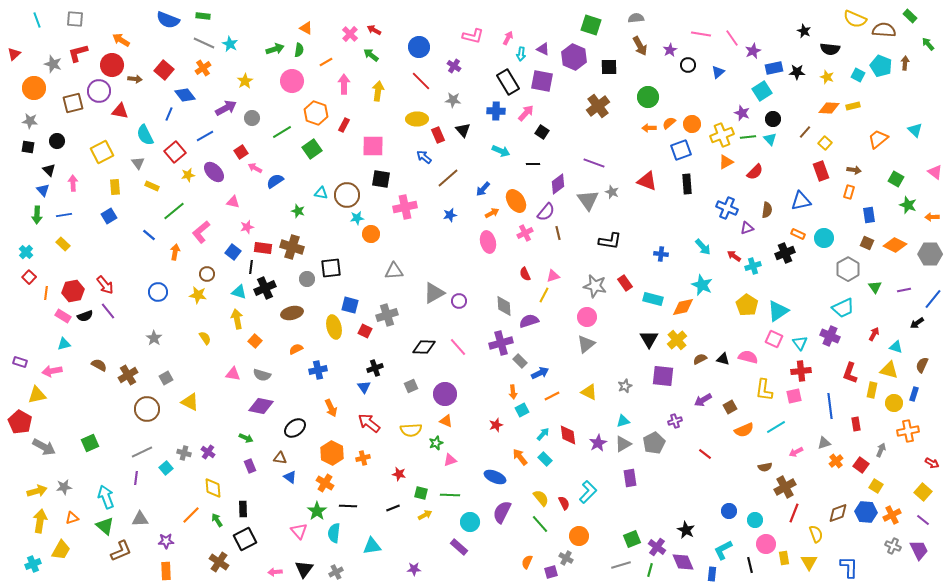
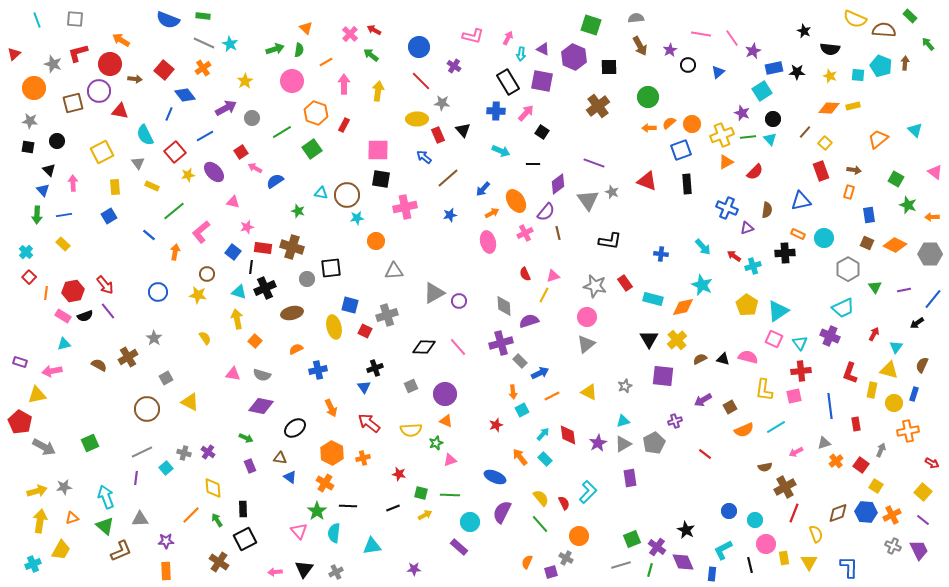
orange triangle at (306, 28): rotated 16 degrees clockwise
red circle at (112, 65): moved 2 px left, 1 px up
cyan square at (858, 75): rotated 24 degrees counterclockwise
yellow star at (827, 77): moved 3 px right, 1 px up
gray star at (453, 100): moved 11 px left, 3 px down
pink square at (373, 146): moved 5 px right, 4 px down
orange circle at (371, 234): moved 5 px right, 7 px down
black cross at (785, 253): rotated 18 degrees clockwise
cyan triangle at (896, 347): rotated 48 degrees clockwise
brown cross at (128, 375): moved 18 px up
